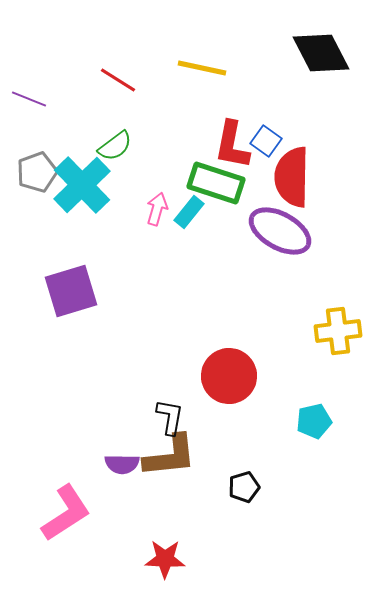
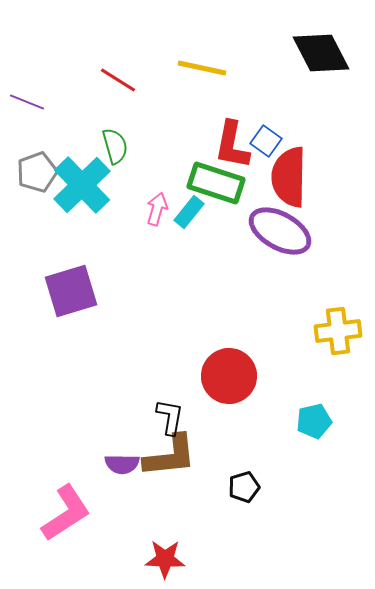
purple line: moved 2 px left, 3 px down
green semicircle: rotated 69 degrees counterclockwise
red semicircle: moved 3 px left
